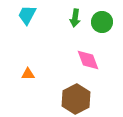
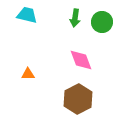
cyan trapezoid: rotated 75 degrees clockwise
pink diamond: moved 7 px left
brown hexagon: moved 2 px right
